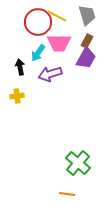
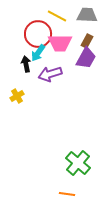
gray trapezoid: rotated 70 degrees counterclockwise
red circle: moved 12 px down
pink trapezoid: moved 1 px right
black arrow: moved 6 px right, 3 px up
yellow cross: rotated 24 degrees counterclockwise
